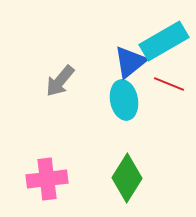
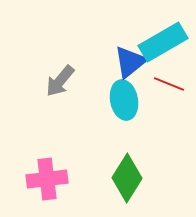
cyan rectangle: moved 1 px left, 1 px down
